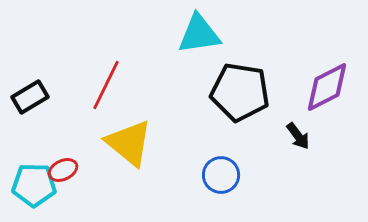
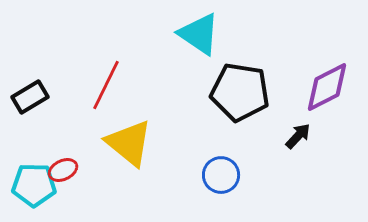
cyan triangle: rotated 42 degrees clockwise
black arrow: rotated 100 degrees counterclockwise
